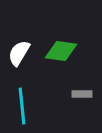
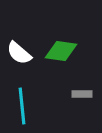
white semicircle: rotated 80 degrees counterclockwise
